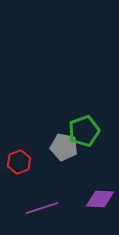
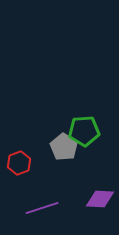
green pentagon: rotated 16 degrees clockwise
gray pentagon: rotated 20 degrees clockwise
red hexagon: moved 1 px down
